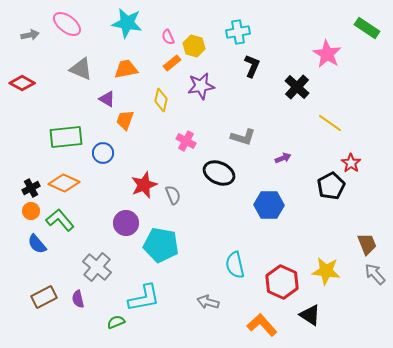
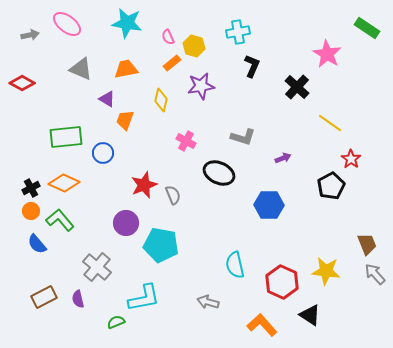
red star at (351, 163): moved 4 px up
